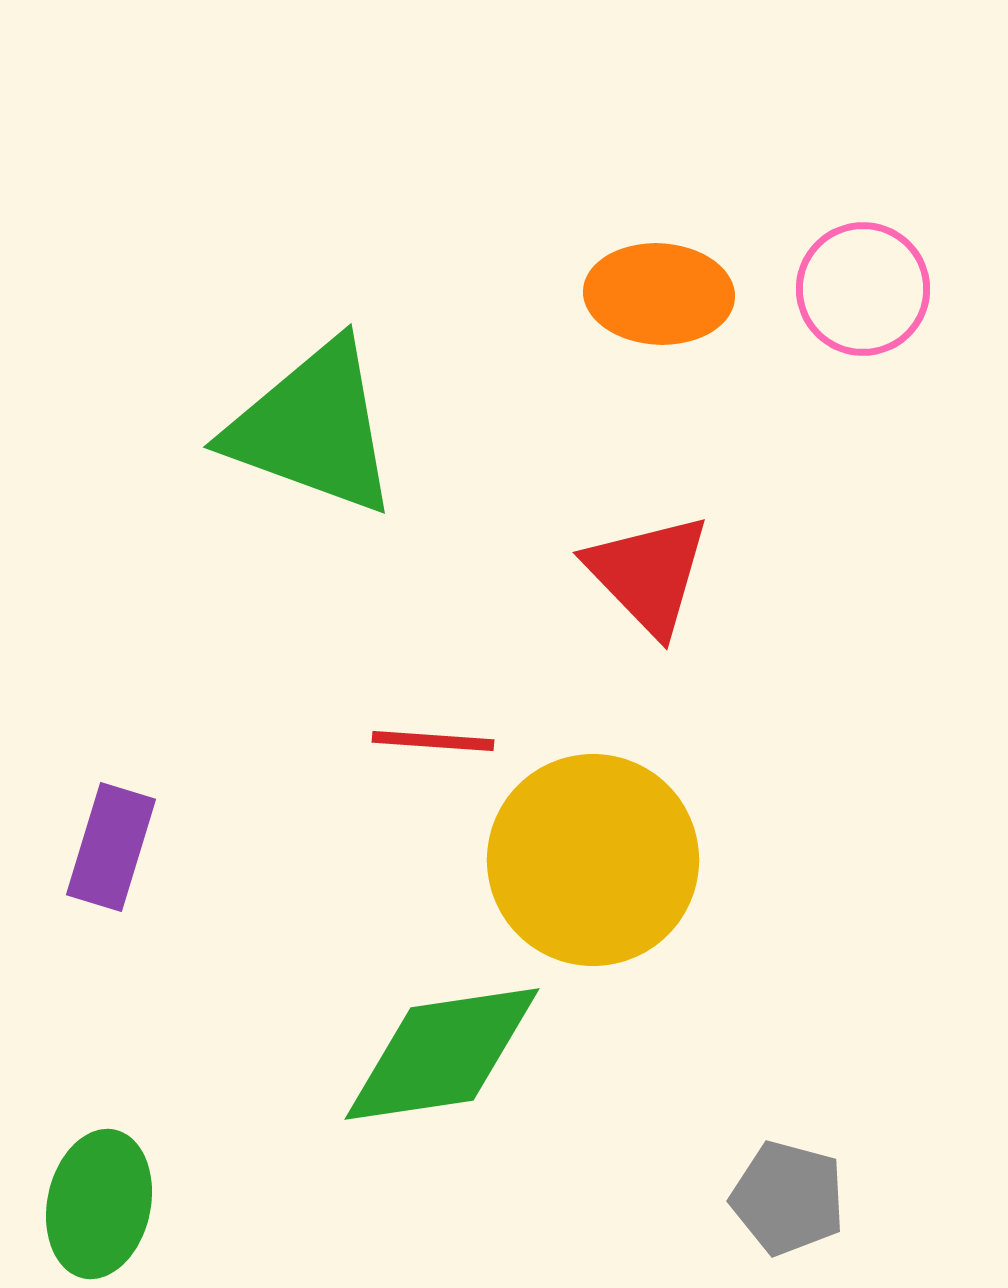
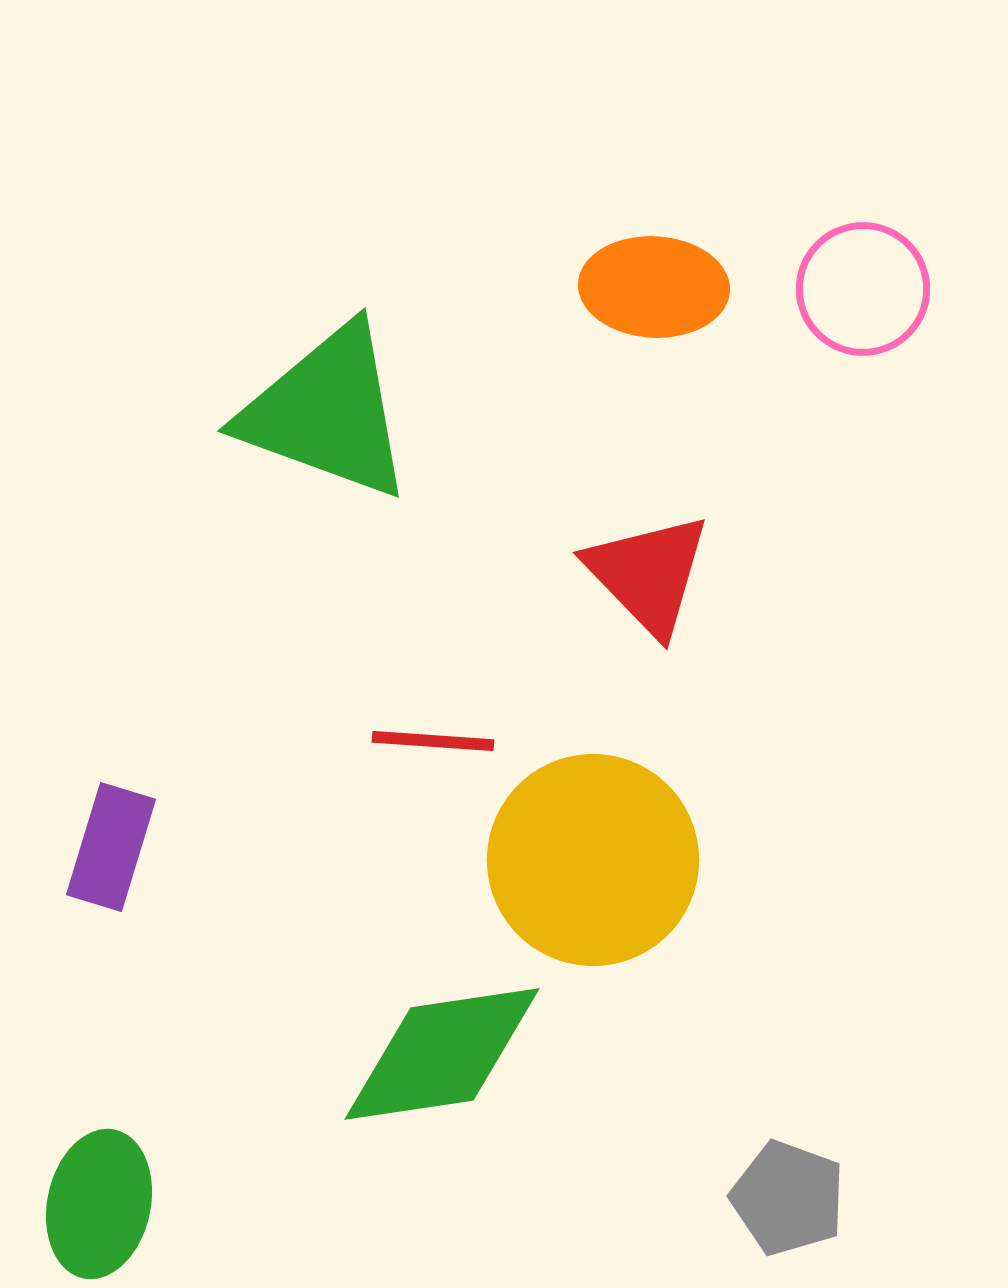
orange ellipse: moved 5 px left, 7 px up
green triangle: moved 14 px right, 16 px up
gray pentagon: rotated 5 degrees clockwise
